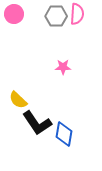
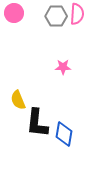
pink circle: moved 1 px up
yellow semicircle: rotated 24 degrees clockwise
black L-shape: rotated 40 degrees clockwise
